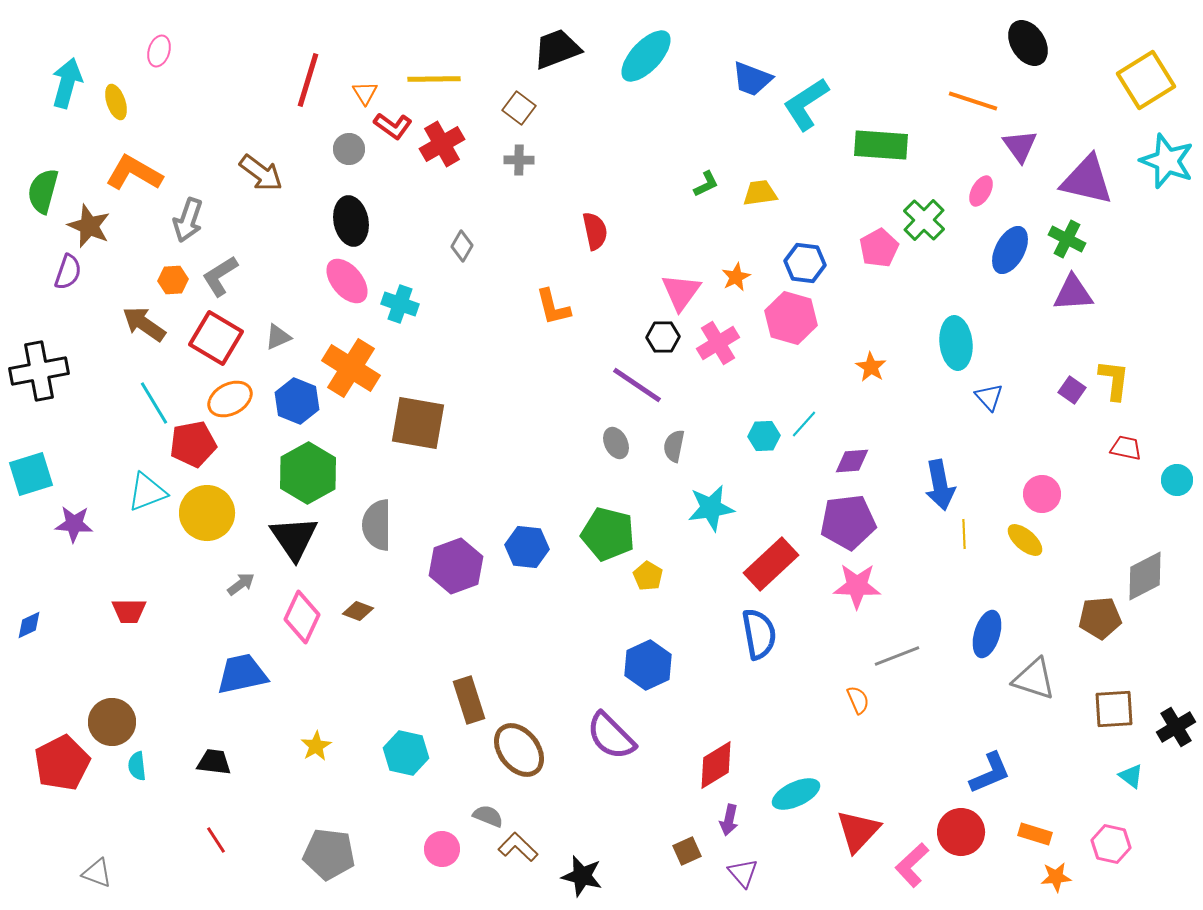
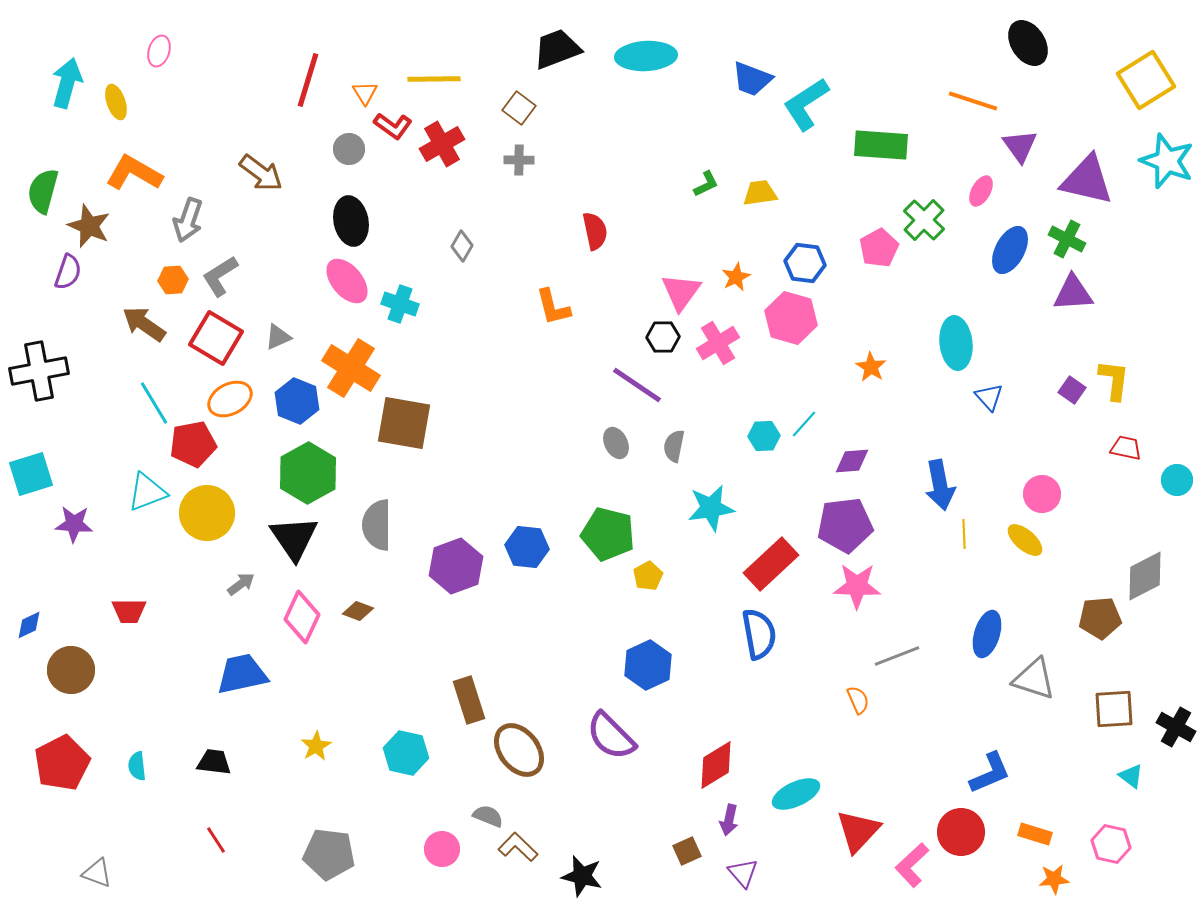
cyan ellipse at (646, 56): rotated 44 degrees clockwise
brown square at (418, 423): moved 14 px left
purple pentagon at (848, 522): moved 3 px left, 3 px down
yellow pentagon at (648, 576): rotated 12 degrees clockwise
brown circle at (112, 722): moved 41 px left, 52 px up
black cross at (1176, 727): rotated 30 degrees counterclockwise
orange star at (1056, 877): moved 2 px left, 2 px down
